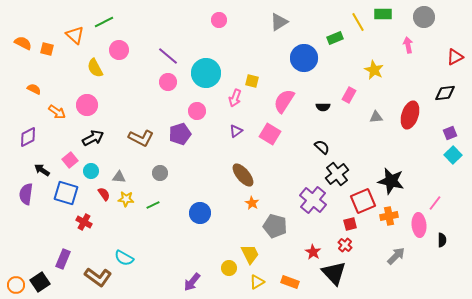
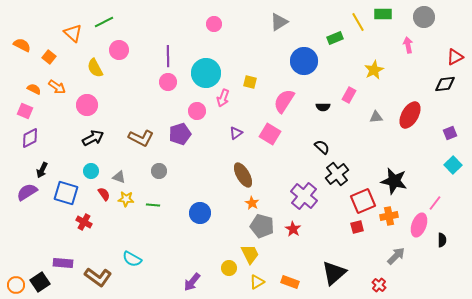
pink circle at (219, 20): moved 5 px left, 4 px down
orange triangle at (75, 35): moved 2 px left, 2 px up
orange semicircle at (23, 43): moved 1 px left, 2 px down
orange square at (47, 49): moved 2 px right, 8 px down; rotated 24 degrees clockwise
purple line at (168, 56): rotated 50 degrees clockwise
blue circle at (304, 58): moved 3 px down
yellow star at (374, 70): rotated 18 degrees clockwise
yellow square at (252, 81): moved 2 px left, 1 px down
black diamond at (445, 93): moved 9 px up
pink arrow at (235, 98): moved 12 px left
orange arrow at (57, 112): moved 25 px up
red ellipse at (410, 115): rotated 12 degrees clockwise
purple triangle at (236, 131): moved 2 px down
purple diamond at (28, 137): moved 2 px right, 1 px down
cyan square at (453, 155): moved 10 px down
pink square at (70, 160): moved 45 px left, 49 px up; rotated 28 degrees counterclockwise
black arrow at (42, 170): rotated 98 degrees counterclockwise
gray circle at (160, 173): moved 1 px left, 2 px up
brown ellipse at (243, 175): rotated 10 degrees clockwise
gray triangle at (119, 177): rotated 16 degrees clockwise
black star at (391, 181): moved 3 px right
purple semicircle at (26, 194): moved 1 px right, 2 px up; rotated 50 degrees clockwise
purple cross at (313, 200): moved 9 px left, 4 px up
green line at (153, 205): rotated 32 degrees clockwise
red square at (350, 224): moved 7 px right, 3 px down
pink ellipse at (419, 225): rotated 25 degrees clockwise
gray pentagon at (275, 226): moved 13 px left
red cross at (345, 245): moved 34 px right, 40 px down
red star at (313, 252): moved 20 px left, 23 px up
cyan semicircle at (124, 258): moved 8 px right, 1 px down
purple rectangle at (63, 259): moved 4 px down; rotated 72 degrees clockwise
black triangle at (334, 273): rotated 32 degrees clockwise
